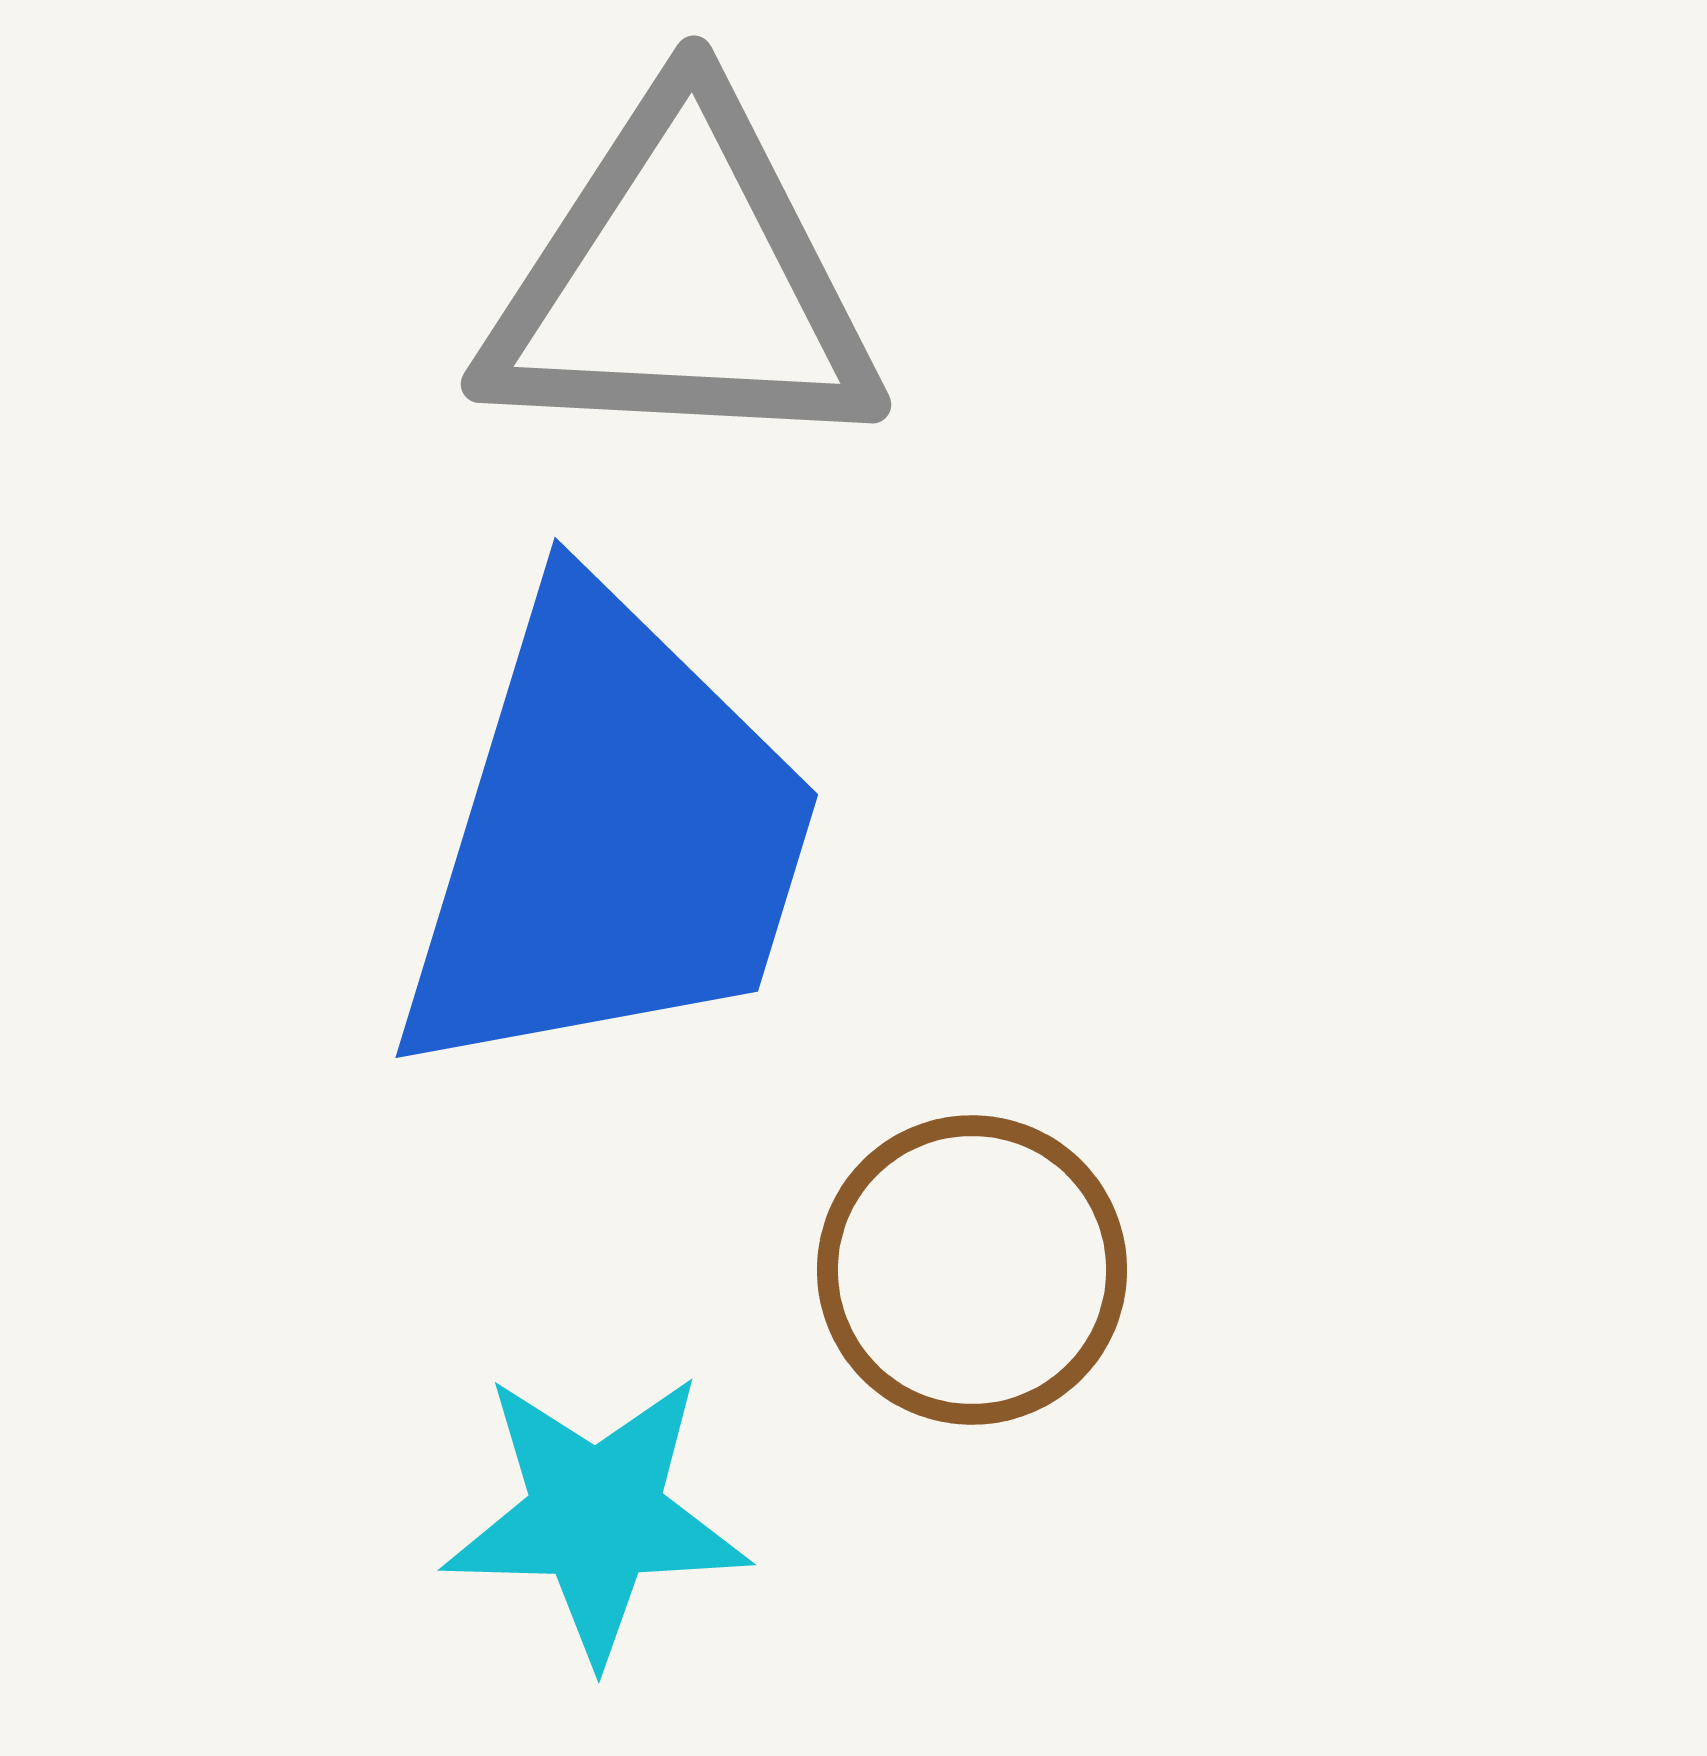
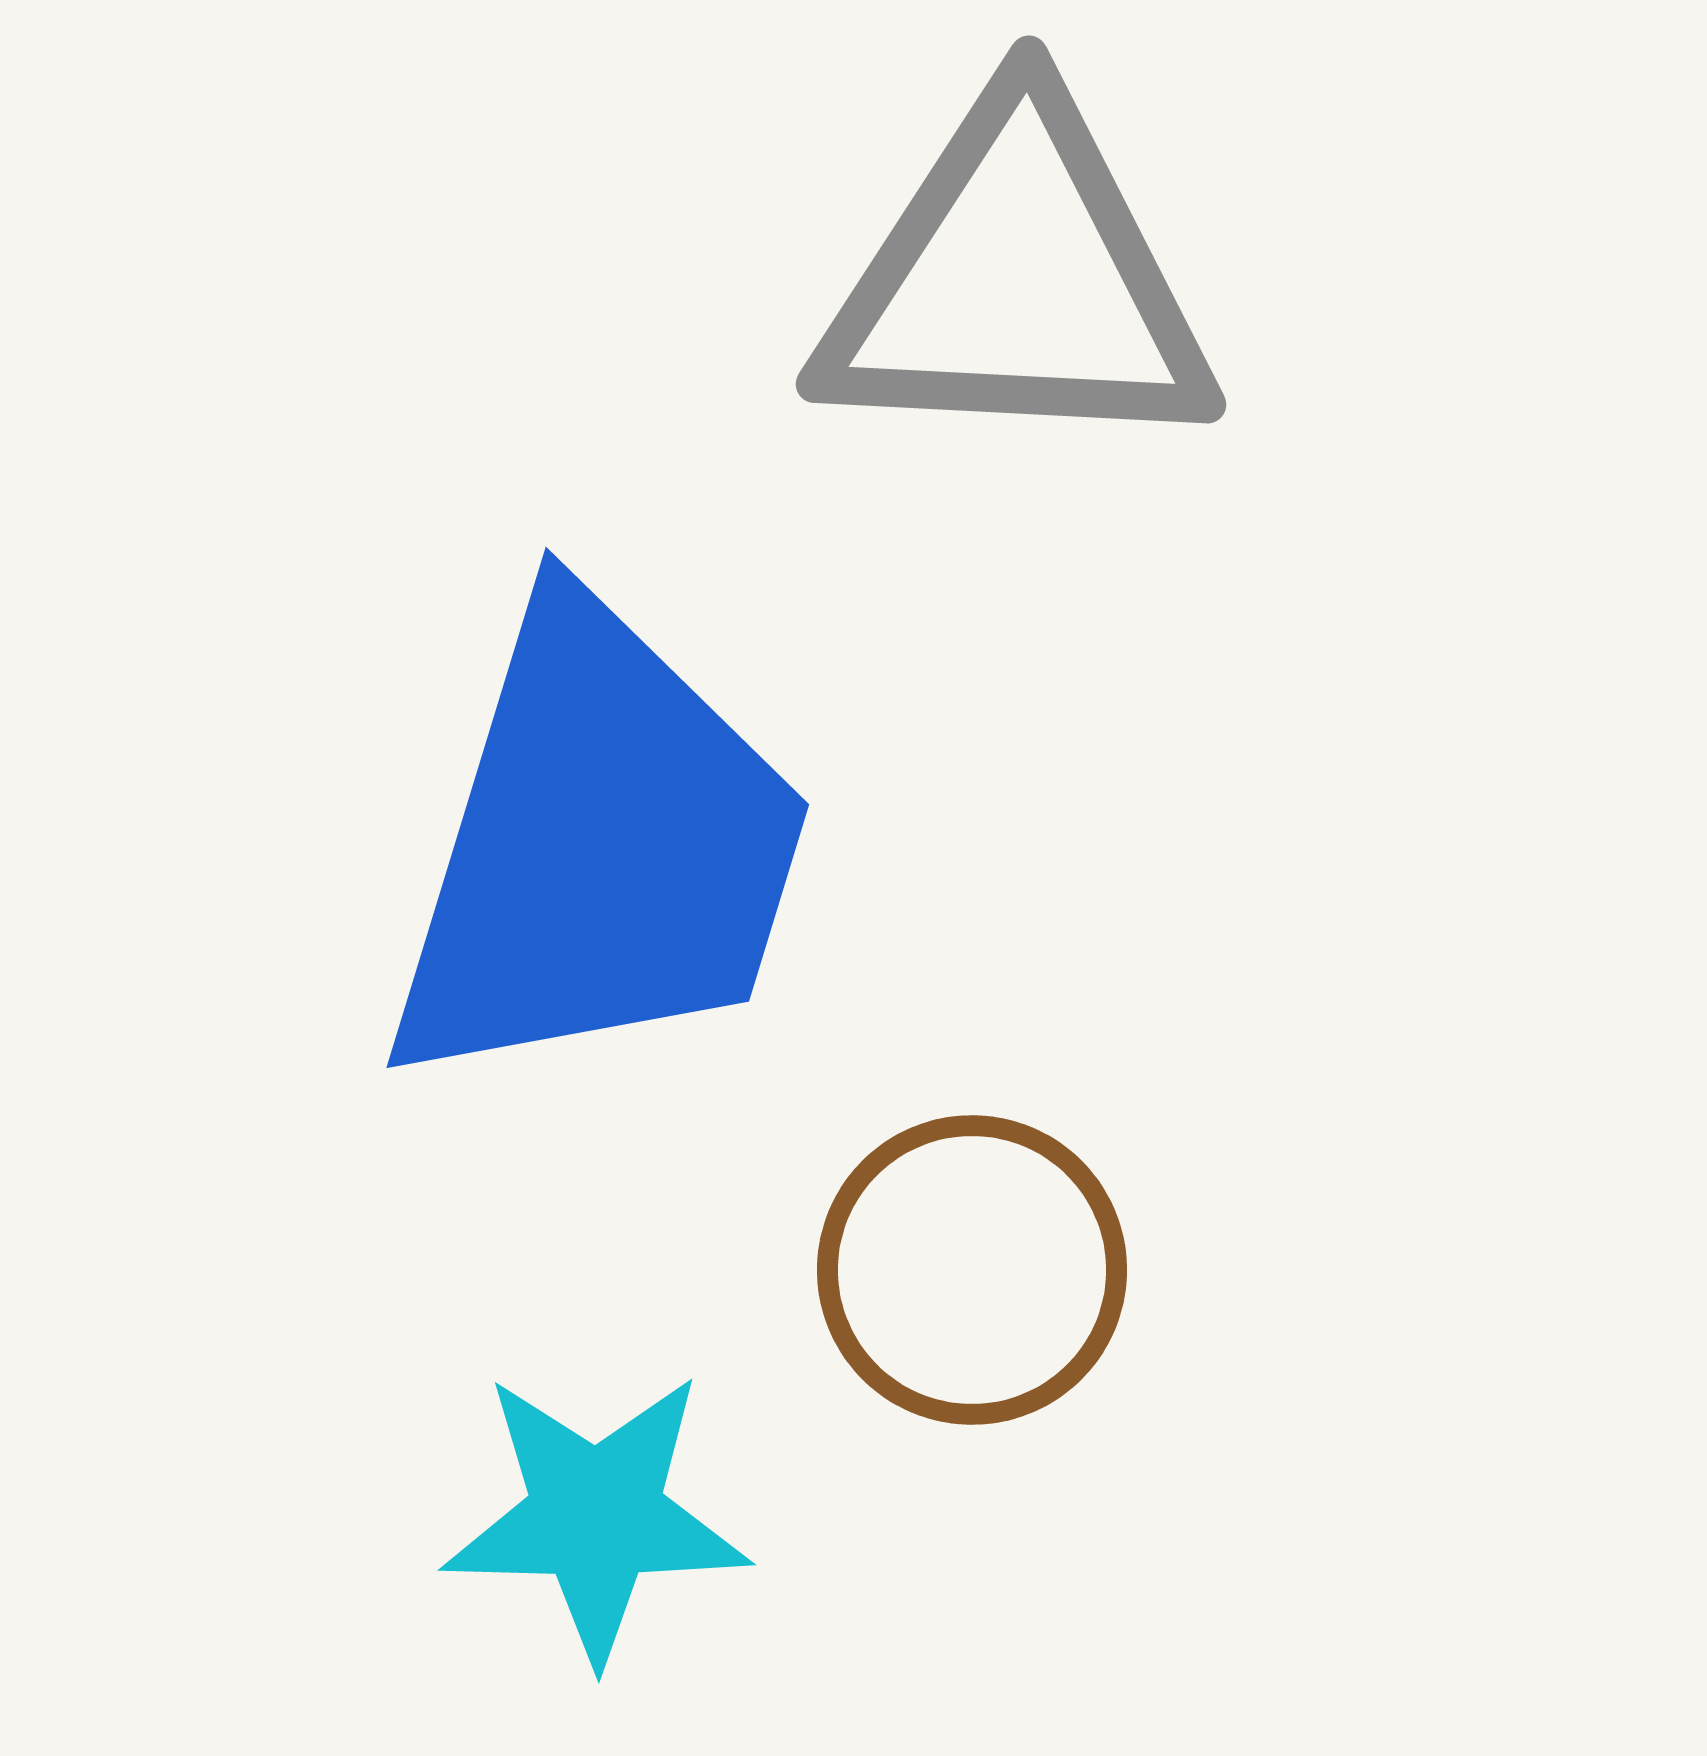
gray triangle: moved 335 px right
blue trapezoid: moved 9 px left, 10 px down
